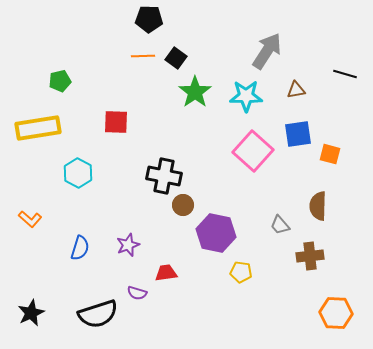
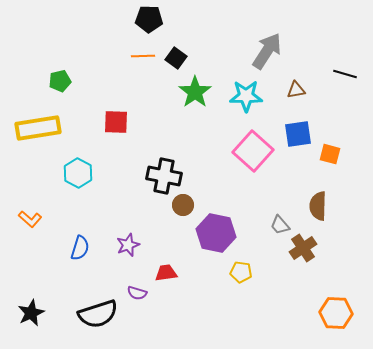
brown cross: moved 7 px left, 8 px up; rotated 28 degrees counterclockwise
